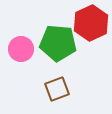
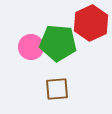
pink circle: moved 10 px right, 2 px up
brown square: rotated 15 degrees clockwise
